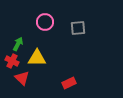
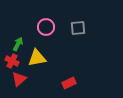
pink circle: moved 1 px right, 5 px down
yellow triangle: rotated 12 degrees counterclockwise
red triangle: moved 3 px left, 1 px down; rotated 35 degrees clockwise
